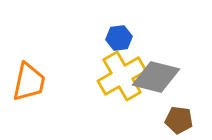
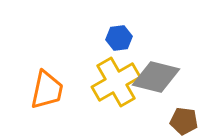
yellow cross: moved 6 px left, 6 px down
orange trapezoid: moved 18 px right, 8 px down
brown pentagon: moved 5 px right, 1 px down
